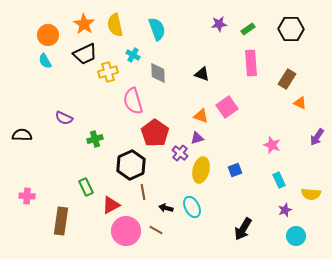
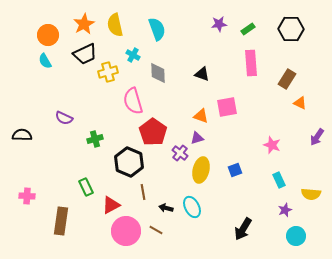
orange star at (84, 24): rotated 10 degrees clockwise
pink square at (227, 107): rotated 25 degrees clockwise
red pentagon at (155, 133): moved 2 px left, 1 px up
black hexagon at (131, 165): moved 2 px left, 3 px up; rotated 12 degrees counterclockwise
